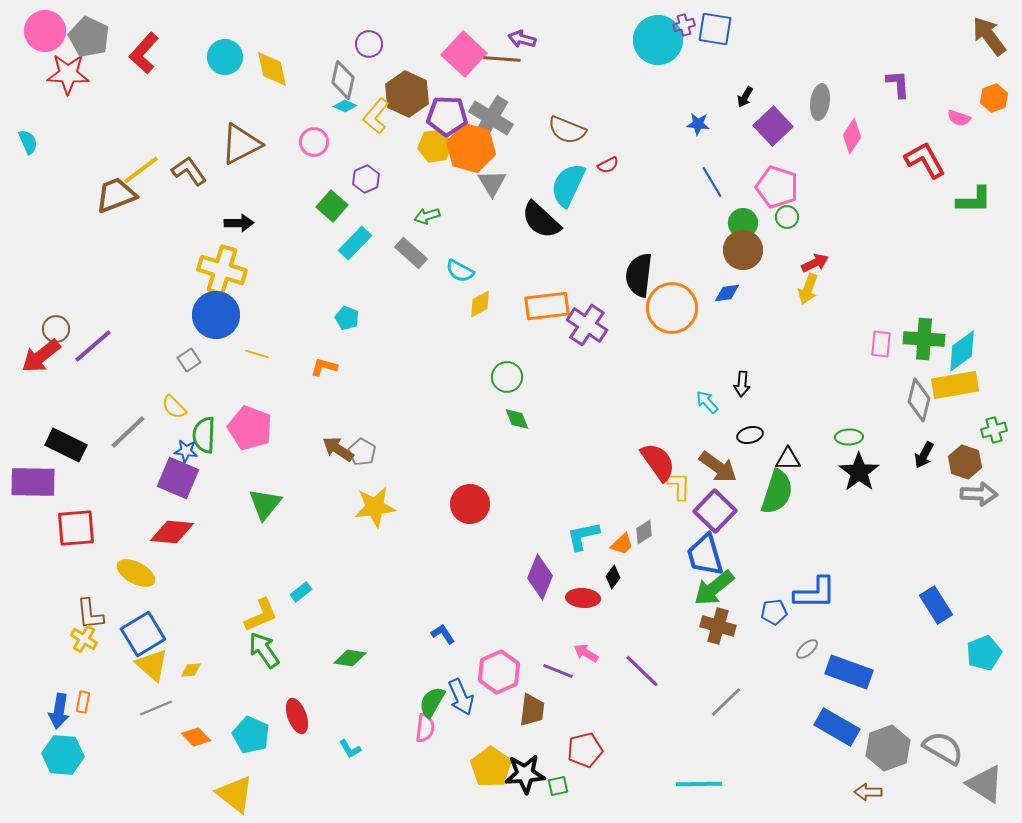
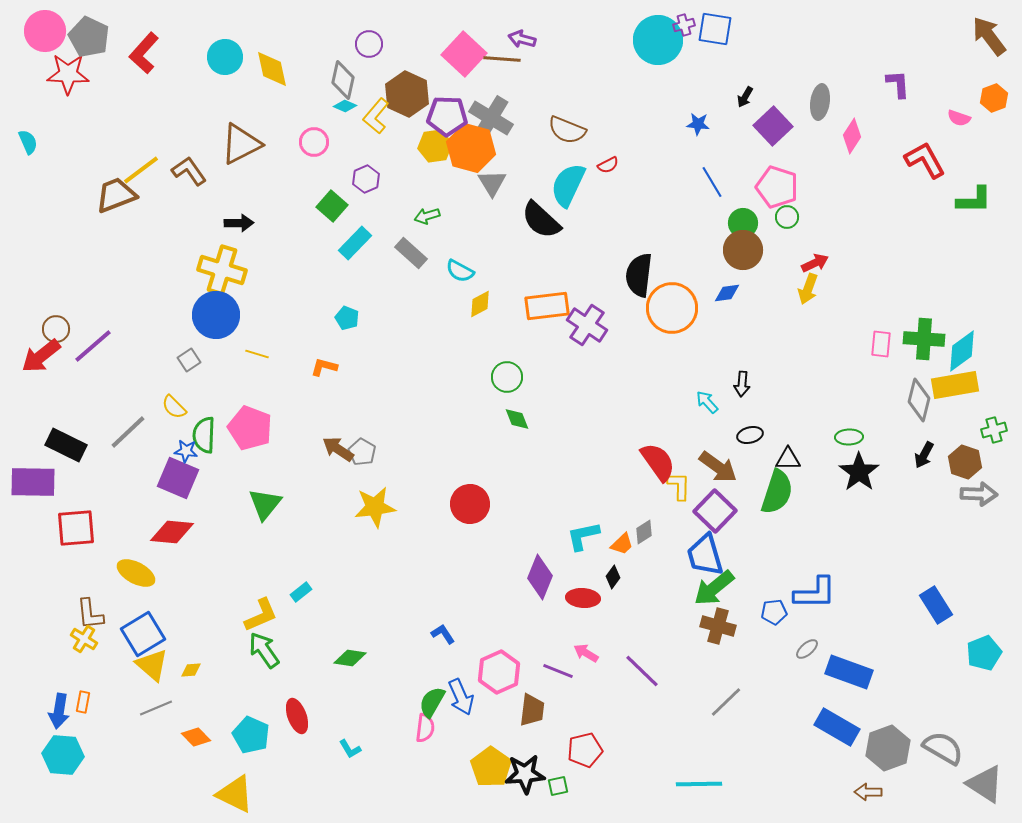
yellow triangle at (235, 794): rotated 12 degrees counterclockwise
